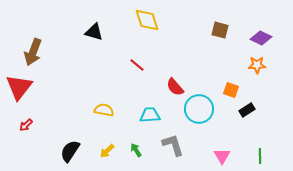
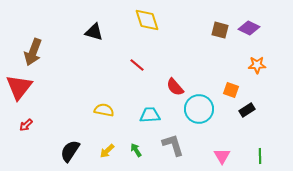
purple diamond: moved 12 px left, 10 px up
